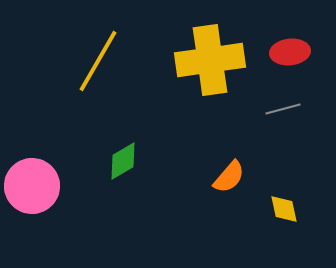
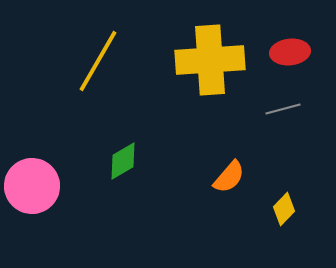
yellow cross: rotated 4 degrees clockwise
yellow diamond: rotated 56 degrees clockwise
